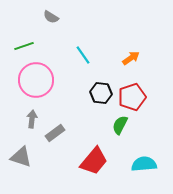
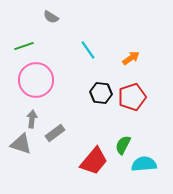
cyan line: moved 5 px right, 5 px up
green semicircle: moved 3 px right, 20 px down
gray triangle: moved 13 px up
